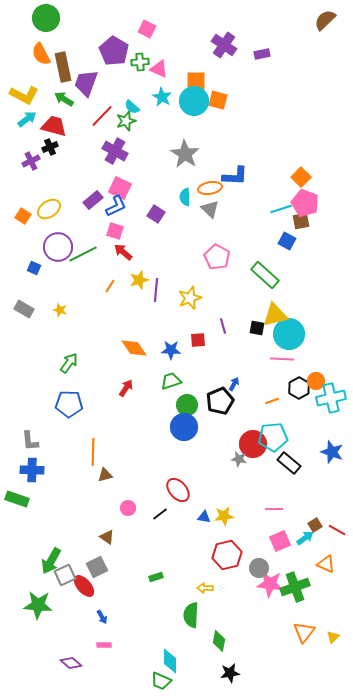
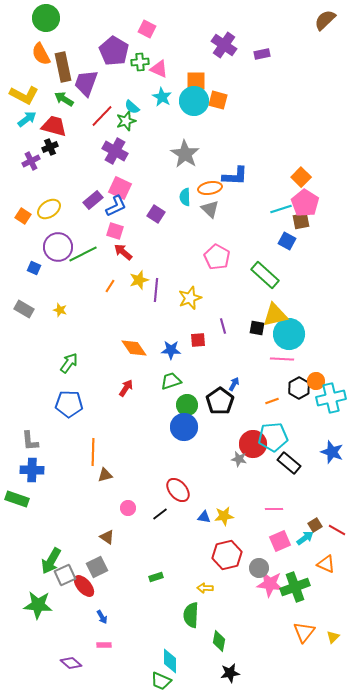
pink pentagon at (305, 203): rotated 12 degrees clockwise
black pentagon at (220, 401): rotated 12 degrees counterclockwise
